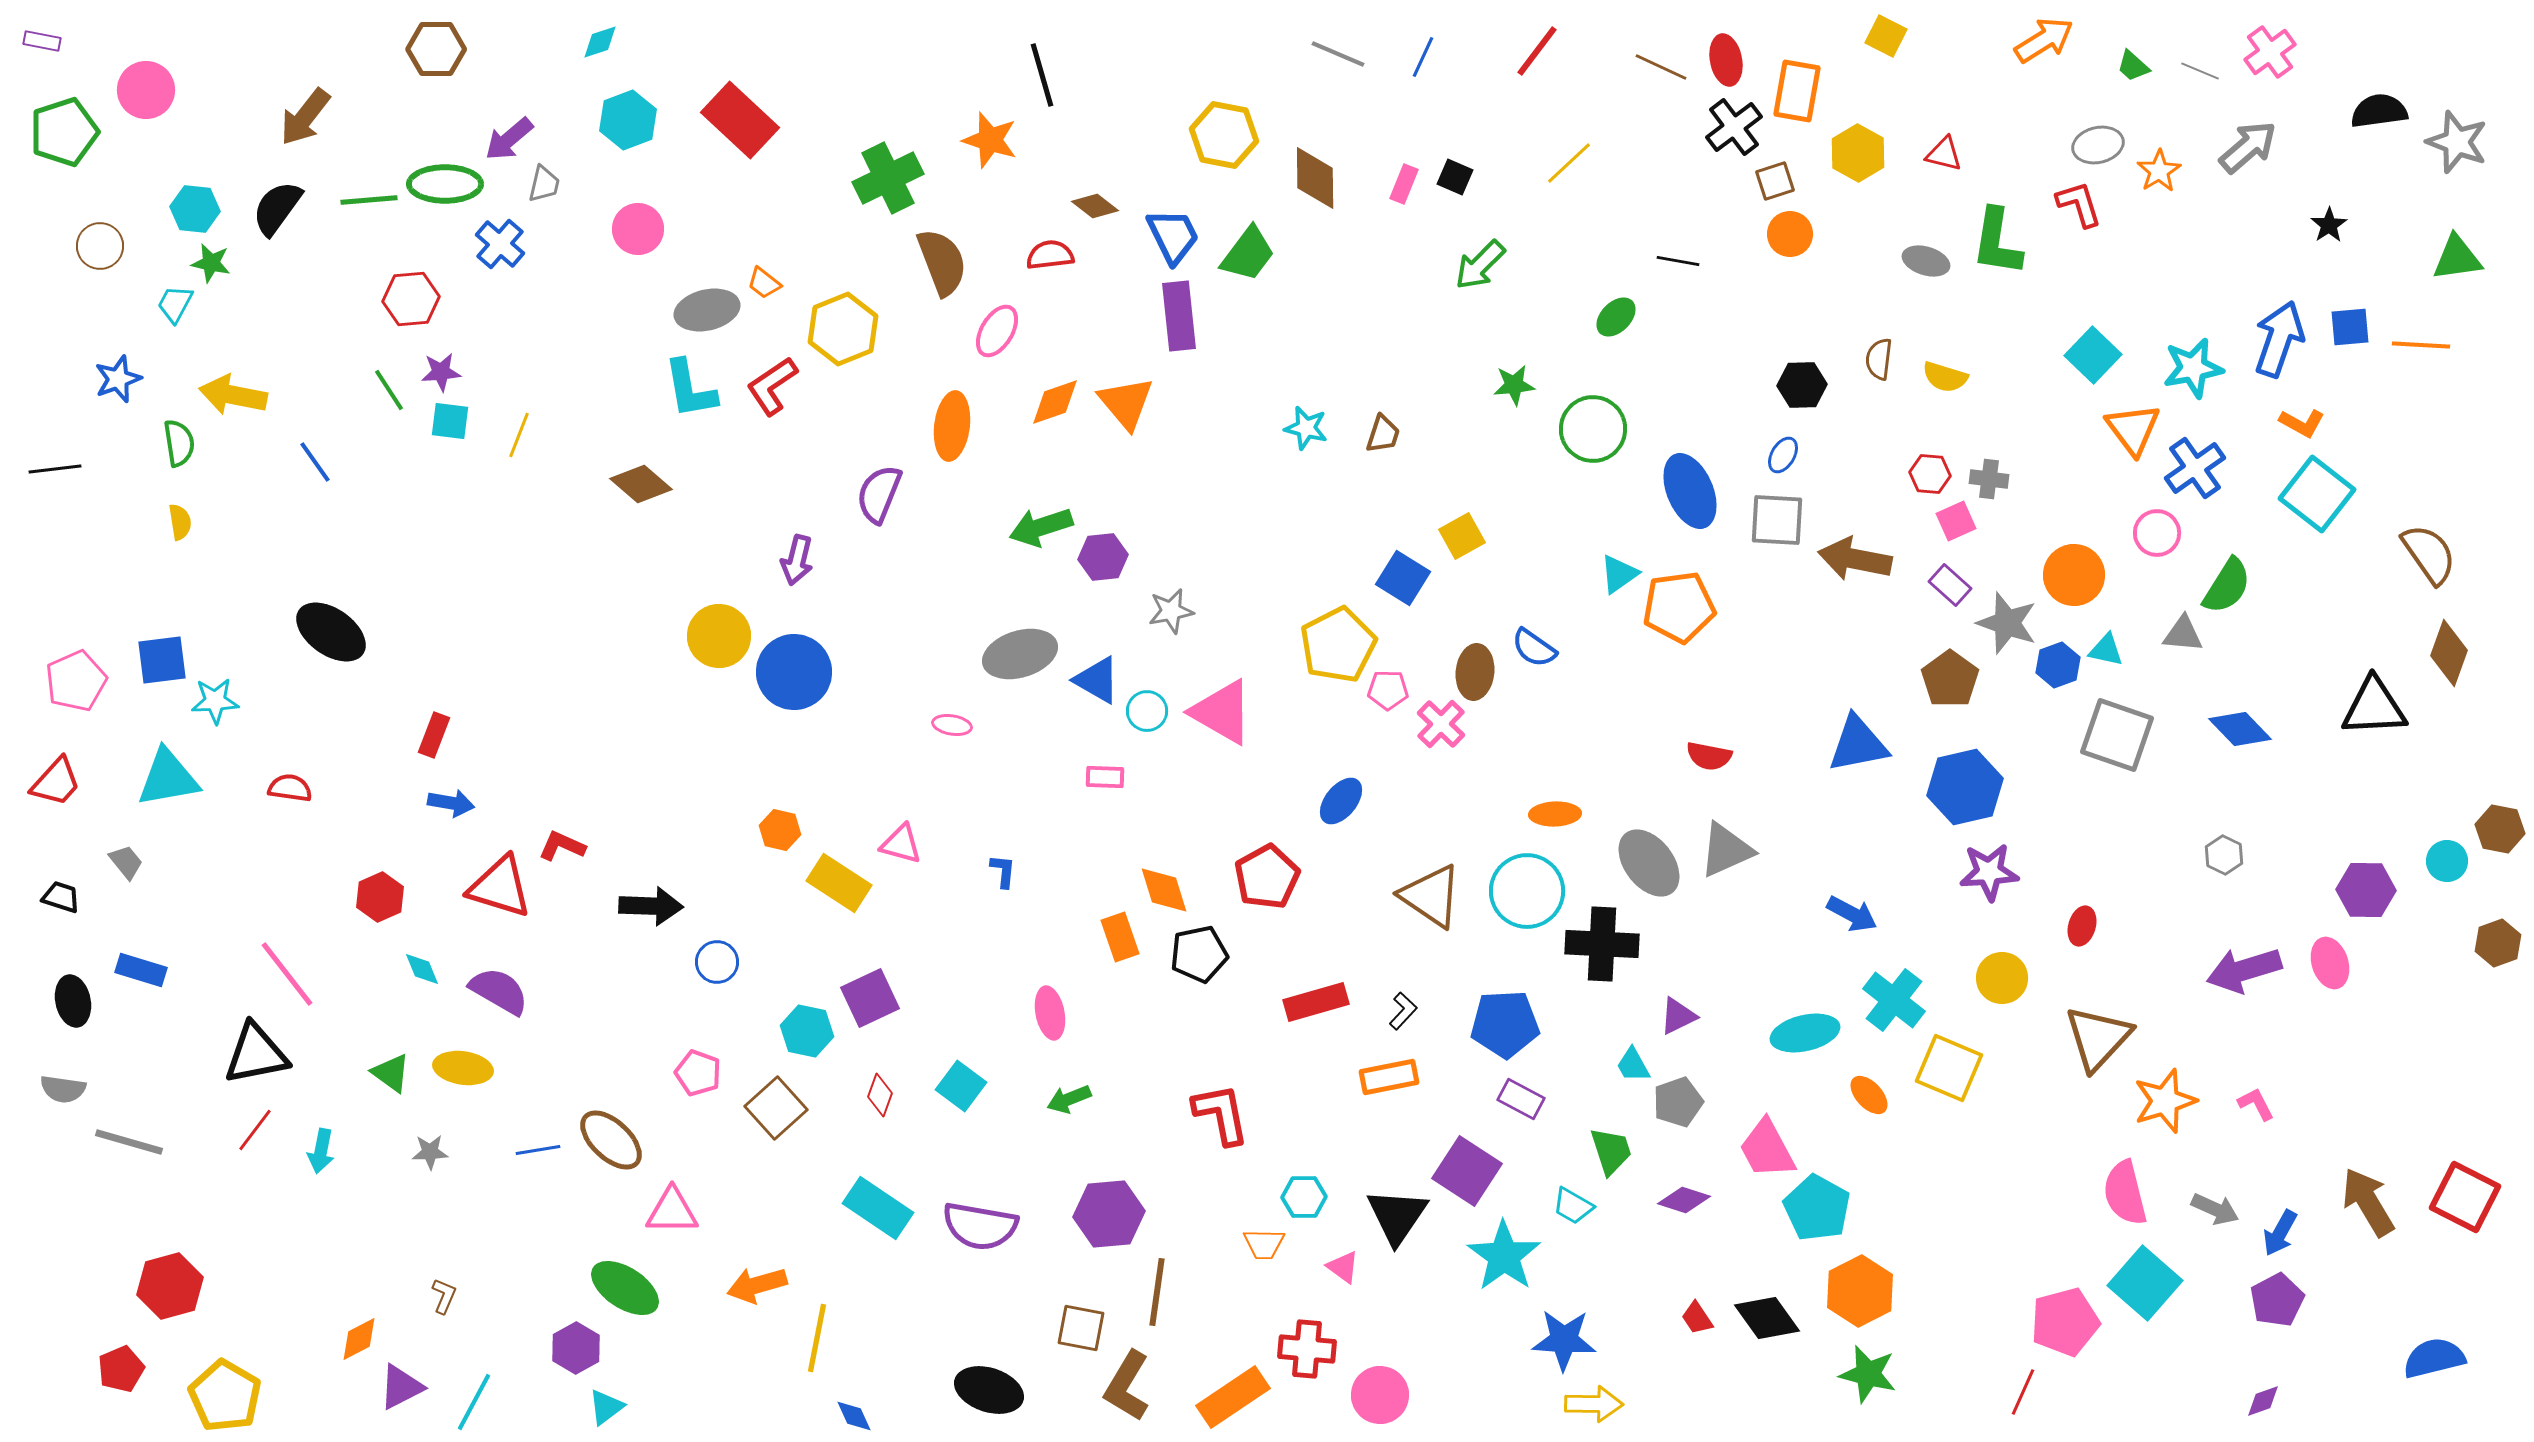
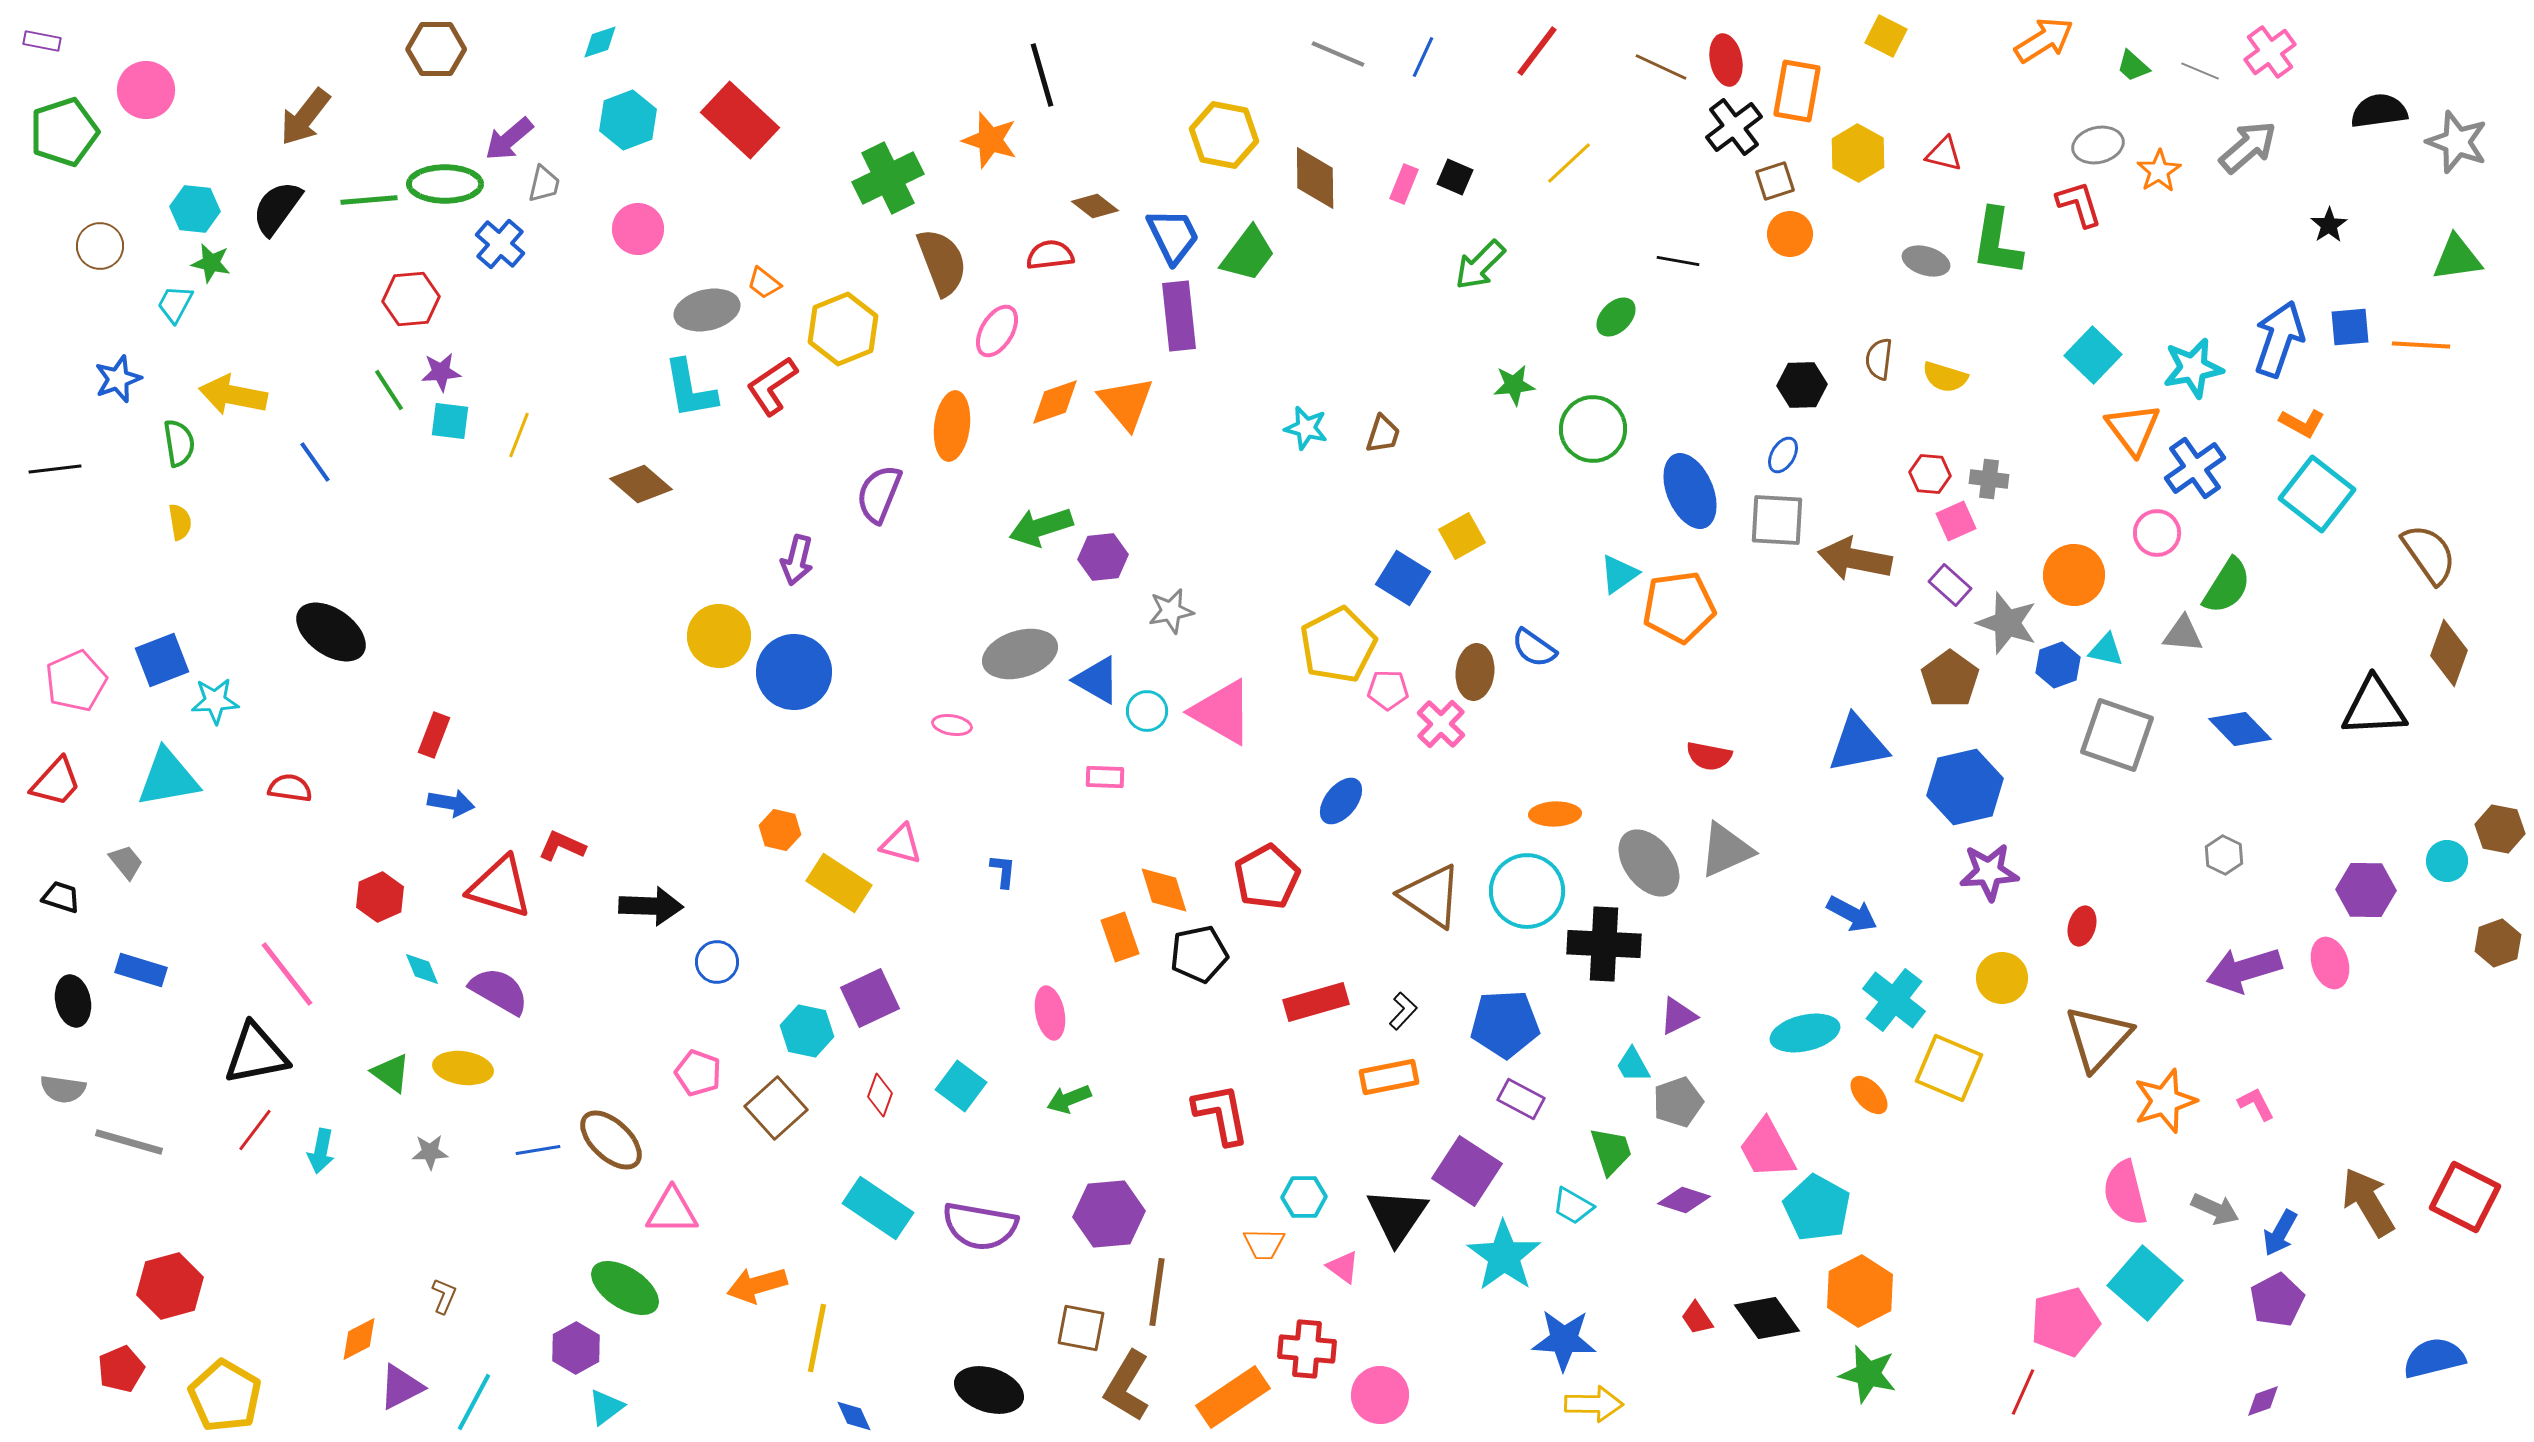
blue square at (162, 660): rotated 14 degrees counterclockwise
black cross at (1602, 944): moved 2 px right
